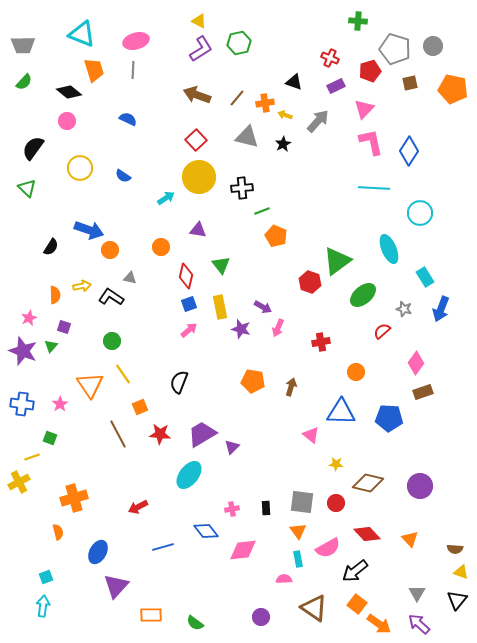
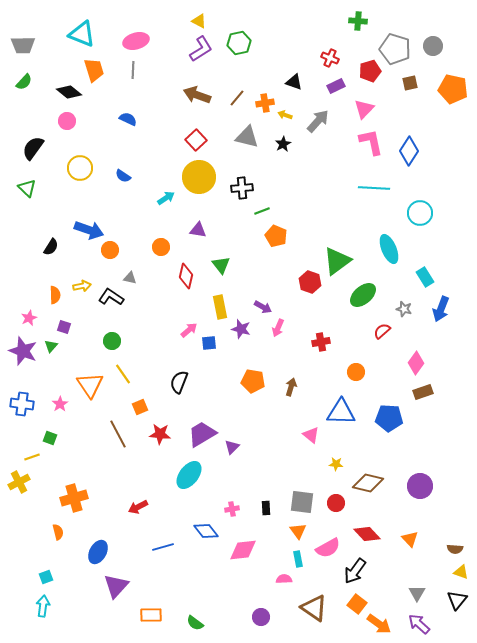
blue square at (189, 304): moved 20 px right, 39 px down; rotated 14 degrees clockwise
black arrow at (355, 571): rotated 16 degrees counterclockwise
